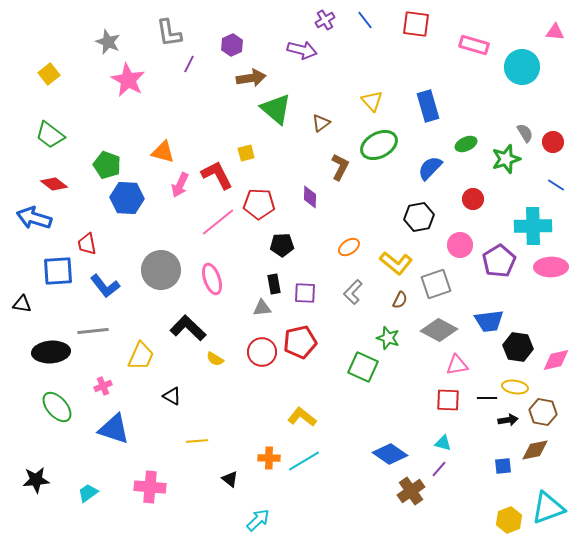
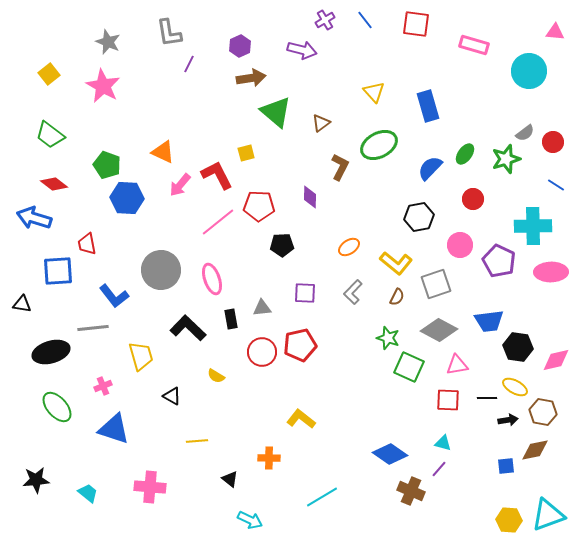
purple hexagon at (232, 45): moved 8 px right, 1 px down
cyan circle at (522, 67): moved 7 px right, 4 px down
pink star at (128, 80): moved 25 px left, 6 px down
yellow triangle at (372, 101): moved 2 px right, 9 px up
green triangle at (276, 109): moved 3 px down
gray semicircle at (525, 133): rotated 84 degrees clockwise
green ellipse at (466, 144): moved 1 px left, 10 px down; rotated 30 degrees counterclockwise
orange triangle at (163, 152): rotated 10 degrees clockwise
pink arrow at (180, 185): rotated 15 degrees clockwise
red pentagon at (259, 204): moved 2 px down
purple pentagon at (499, 261): rotated 16 degrees counterclockwise
pink ellipse at (551, 267): moved 5 px down
black rectangle at (274, 284): moved 43 px left, 35 px down
blue L-shape at (105, 286): moved 9 px right, 10 px down
brown semicircle at (400, 300): moved 3 px left, 3 px up
gray line at (93, 331): moved 3 px up
red pentagon at (300, 342): moved 3 px down
black ellipse at (51, 352): rotated 12 degrees counterclockwise
yellow trapezoid at (141, 356): rotated 40 degrees counterclockwise
yellow semicircle at (215, 359): moved 1 px right, 17 px down
green square at (363, 367): moved 46 px right
yellow ellipse at (515, 387): rotated 20 degrees clockwise
yellow L-shape at (302, 417): moved 1 px left, 2 px down
cyan line at (304, 461): moved 18 px right, 36 px down
blue square at (503, 466): moved 3 px right
brown cross at (411, 491): rotated 32 degrees counterclockwise
cyan trapezoid at (88, 493): rotated 75 degrees clockwise
cyan triangle at (548, 508): moved 7 px down
cyan arrow at (258, 520): moved 8 px left; rotated 70 degrees clockwise
yellow hexagon at (509, 520): rotated 25 degrees clockwise
